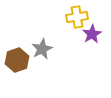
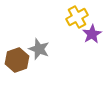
yellow cross: rotated 20 degrees counterclockwise
gray star: moved 3 px left; rotated 25 degrees counterclockwise
